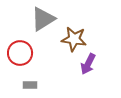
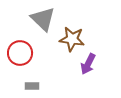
gray triangle: rotated 44 degrees counterclockwise
brown star: moved 2 px left
gray rectangle: moved 2 px right, 1 px down
